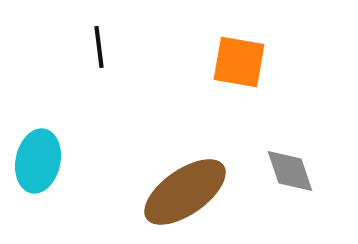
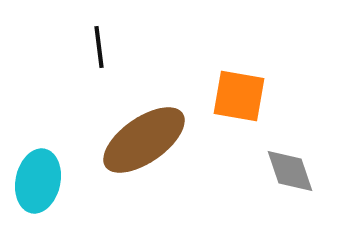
orange square: moved 34 px down
cyan ellipse: moved 20 px down
brown ellipse: moved 41 px left, 52 px up
